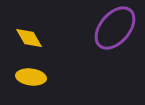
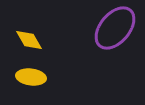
yellow diamond: moved 2 px down
